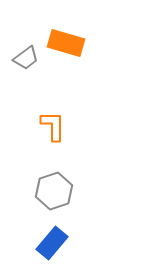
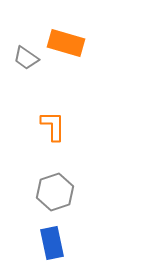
gray trapezoid: rotated 72 degrees clockwise
gray hexagon: moved 1 px right, 1 px down
blue rectangle: rotated 52 degrees counterclockwise
